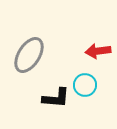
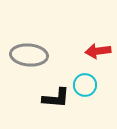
gray ellipse: rotated 63 degrees clockwise
